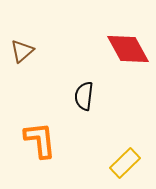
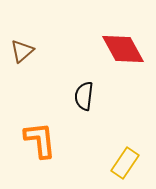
red diamond: moved 5 px left
yellow rectangle: rotated 12 degrees counterclockwise
